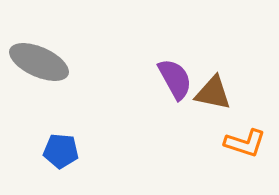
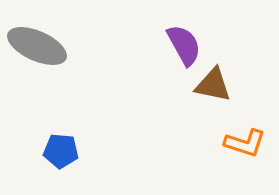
gray ellipse: moved 2 px left, 16 px up
purple semicircle: moved 9 px right, 34 px up
brown triangle: moved 8 px up
